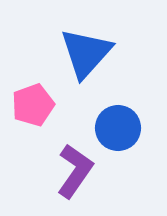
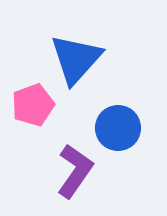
blue triangle: moved 10 px left, 6 px down
